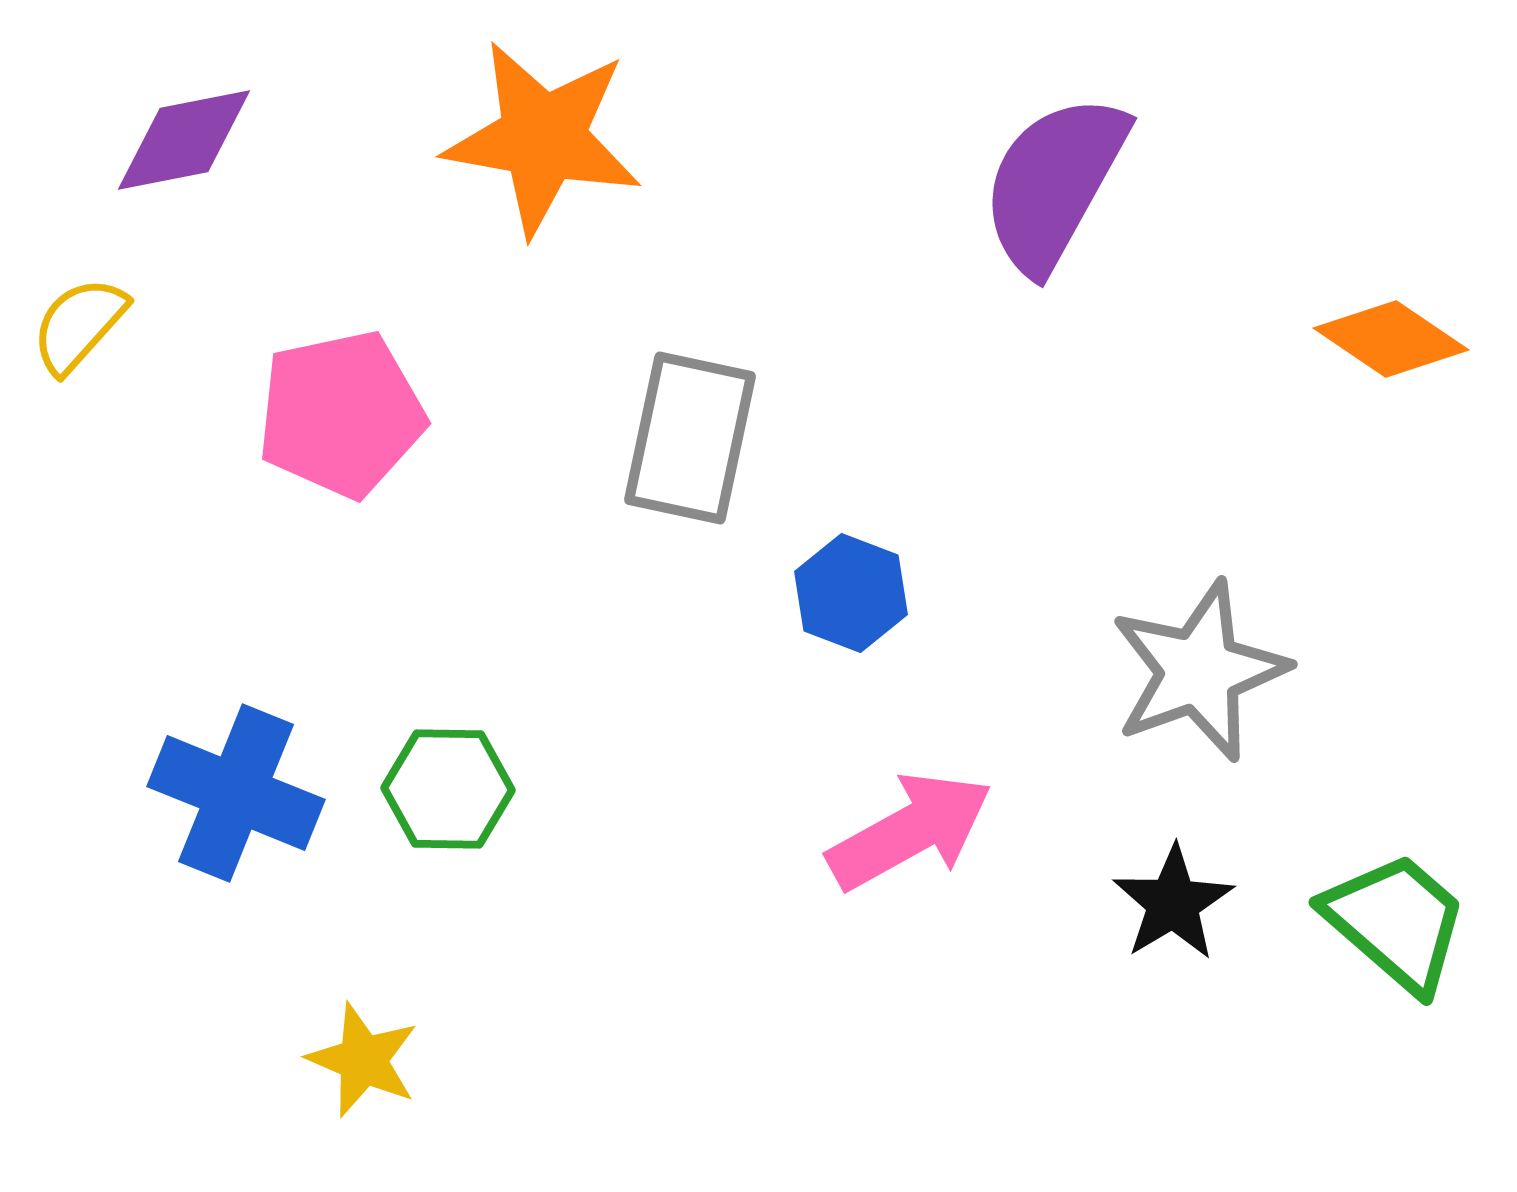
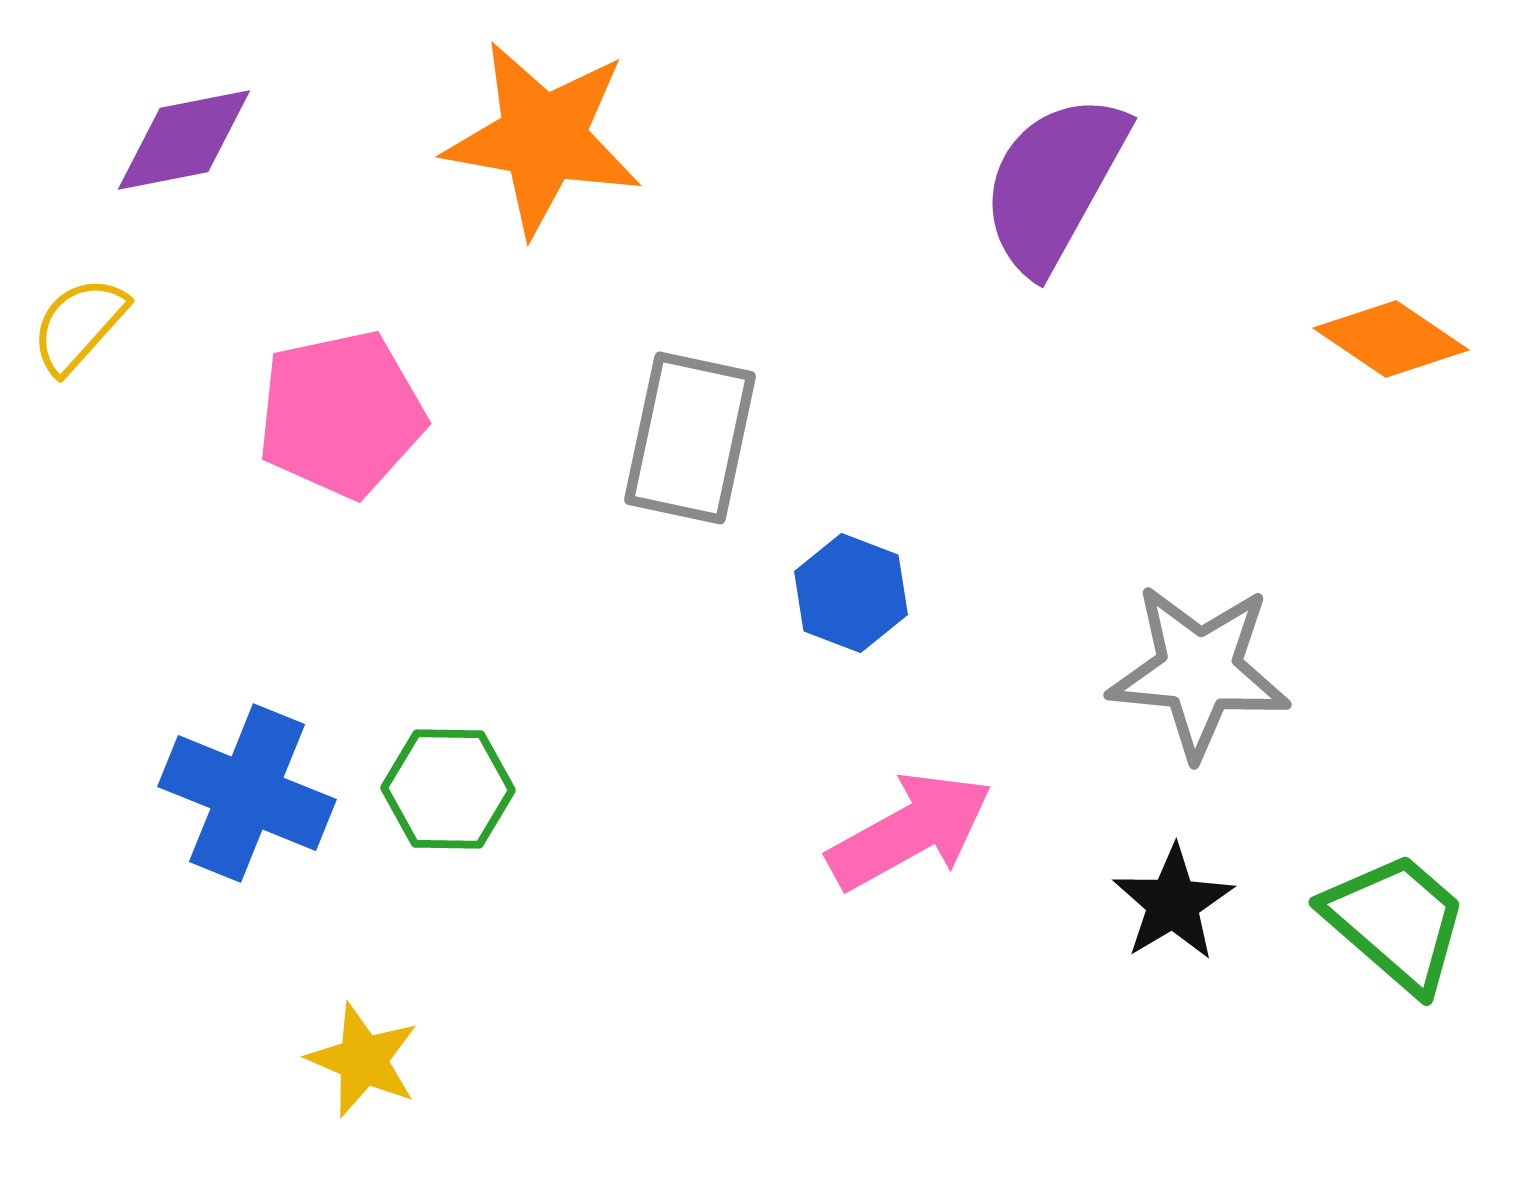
gray star: rotated 25 degrees clockwise
blue cross: moved 11 px right
